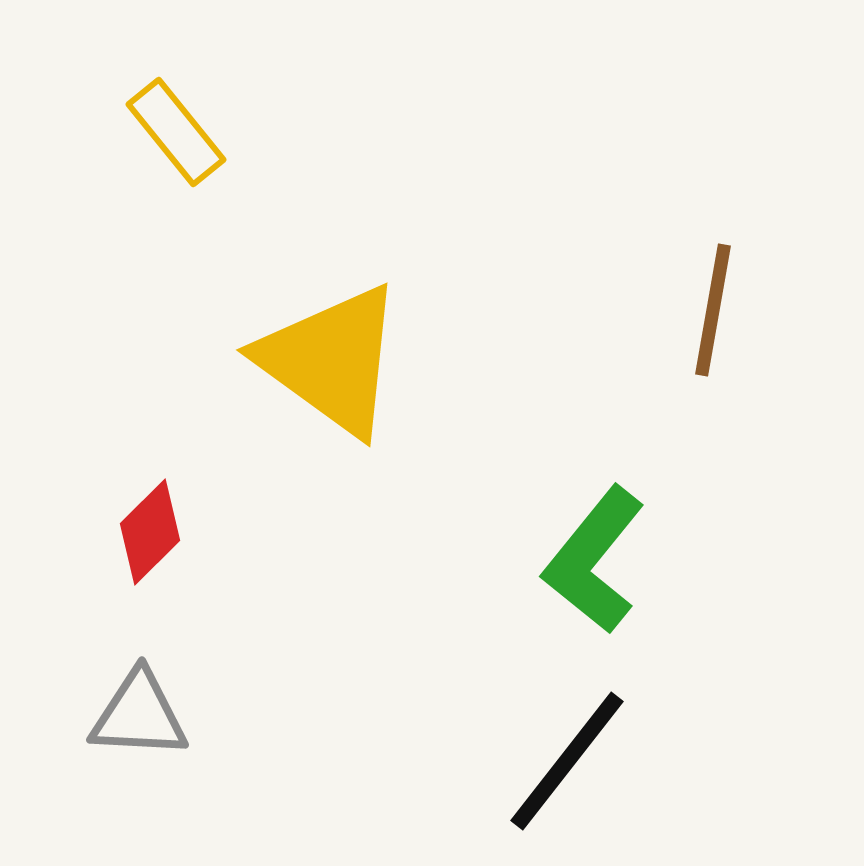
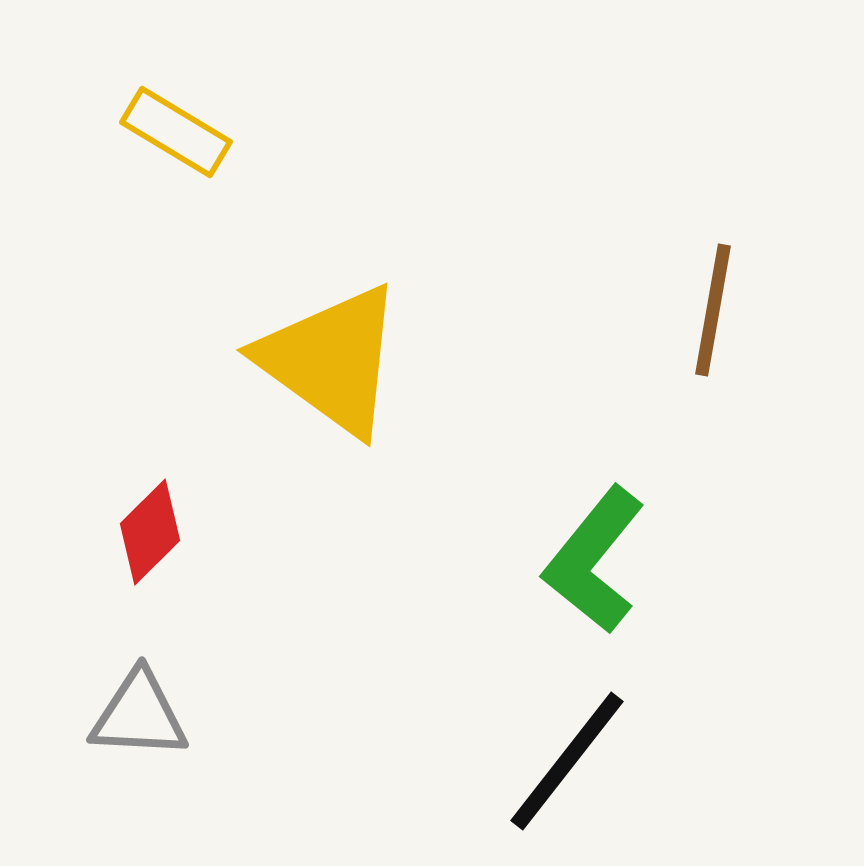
yellow rectangle: rotated 20 degrees counterclockwise
